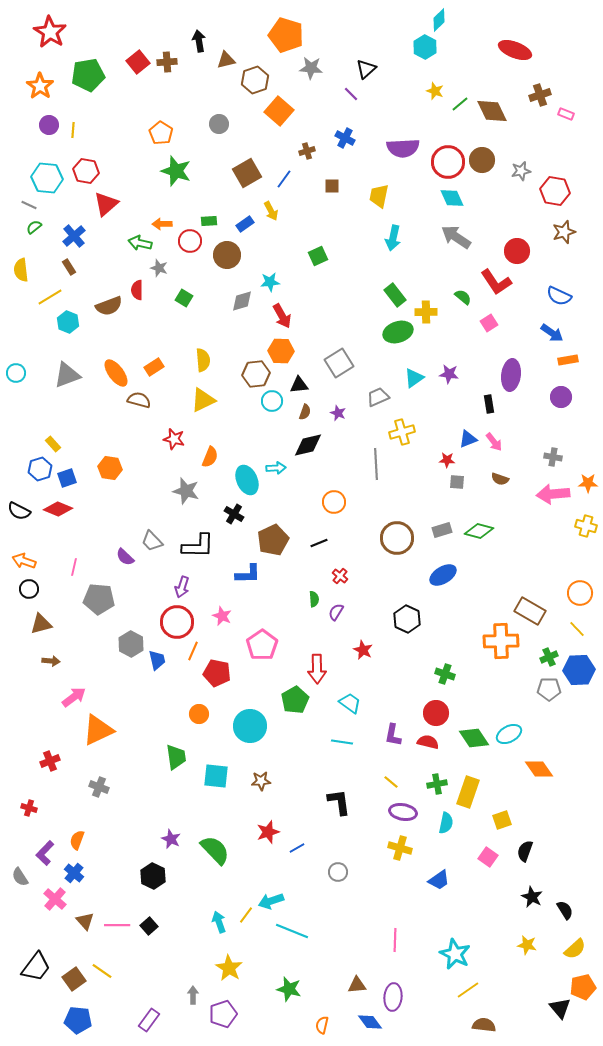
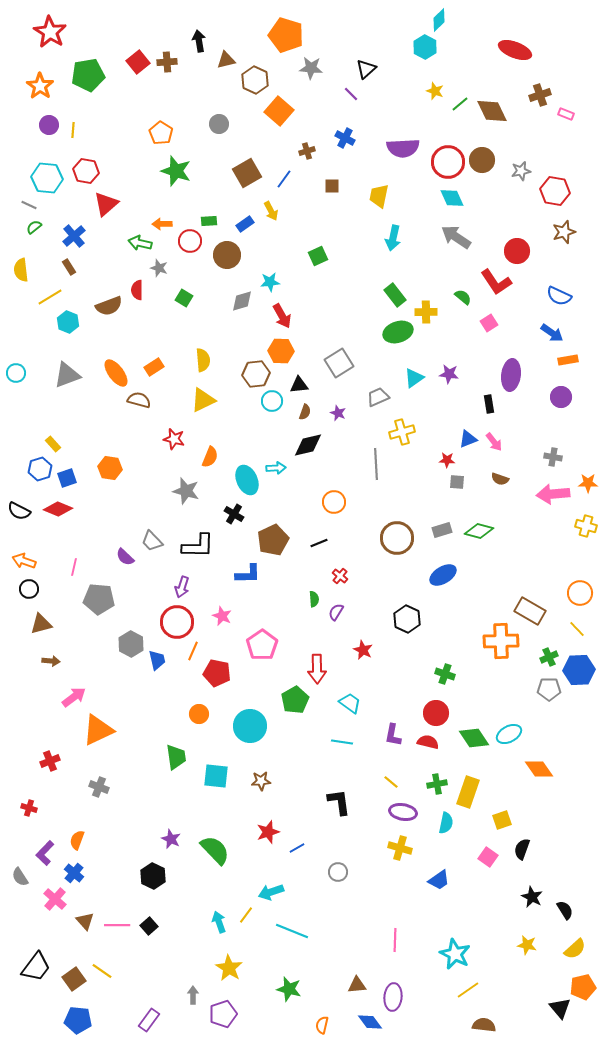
brown hexagon at (255, 80): rotated 16 degrees counterclockwise
black semicircle at (525, 851): moved 3 px left, 2 px up
cyan arrow at (271, 901): moved 9 px up
